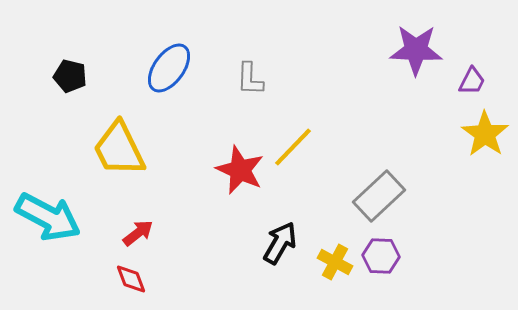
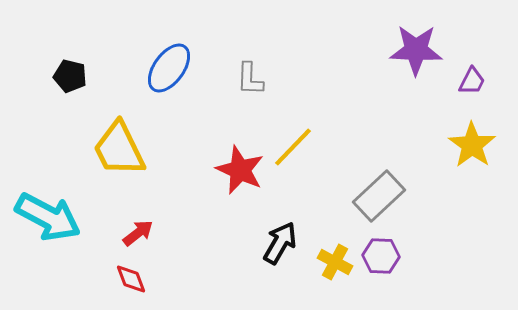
yellow star: moved 13 px left, 11 px down
